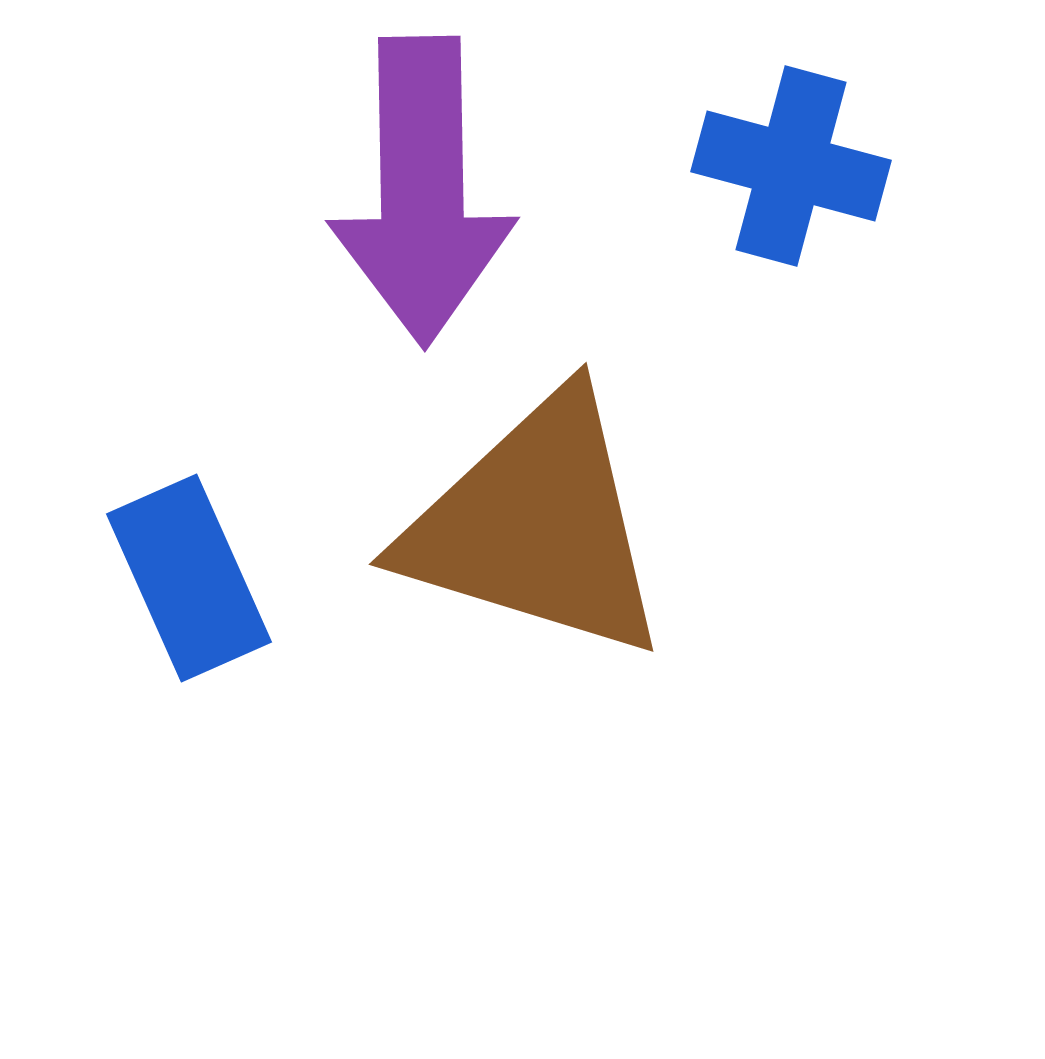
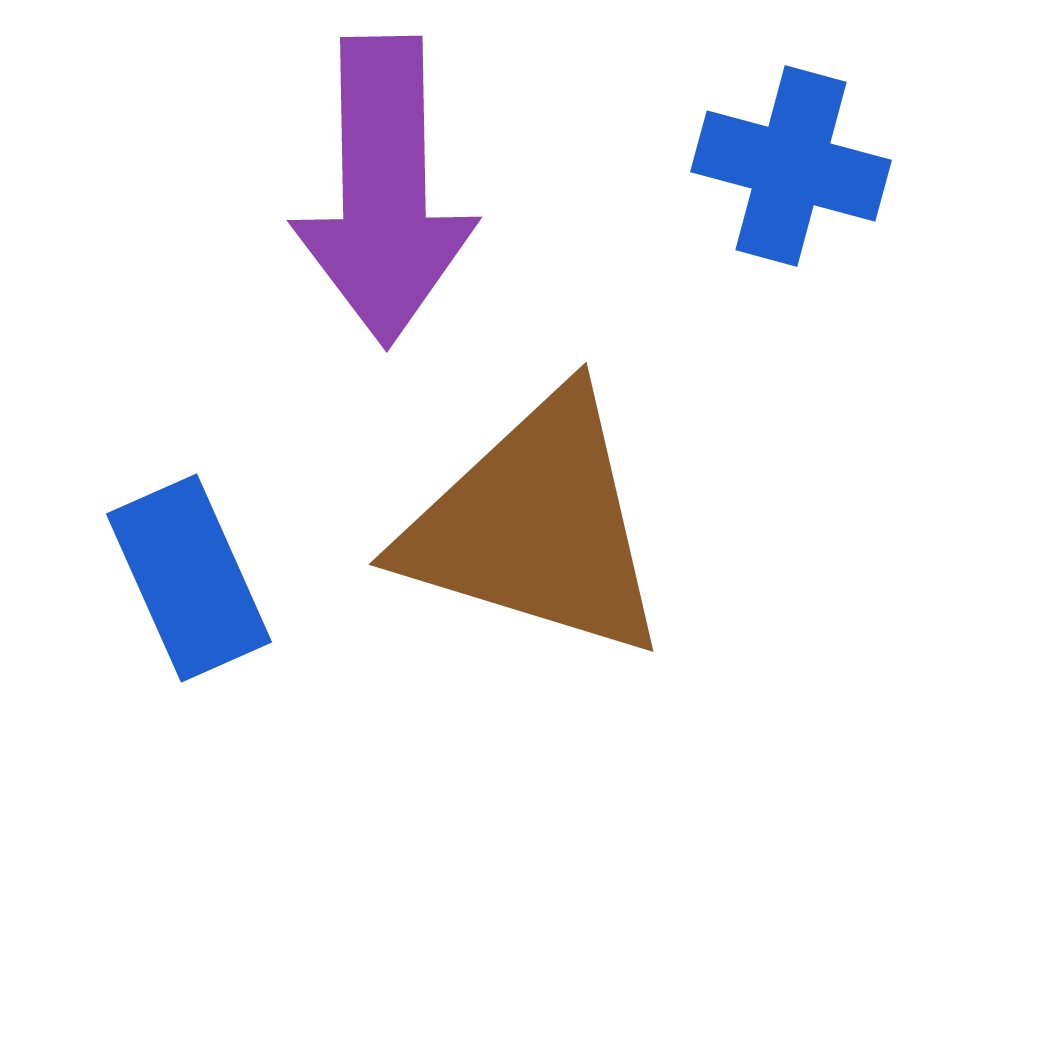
purple arrow: moved 38 px left
